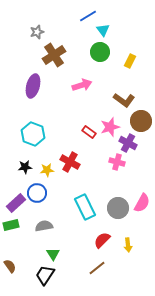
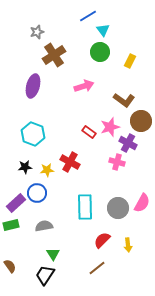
pink arrow: moved 2 px right, 1 px down
cyan rectangle: rotated 25 degrees clockwise
